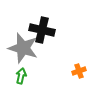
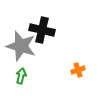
gray star: moved 2 px left, 2 px up
orange cross: moved 1 px left, 1 px up
